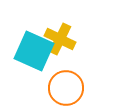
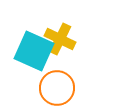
orange circle: moved 9 px left
